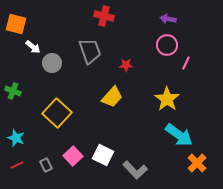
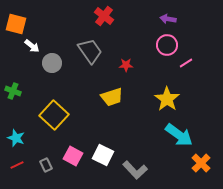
red cross: rotated 24 degrees clockwise
white arrow: moved 1 px left, 1 px up
gray trapezoid: rotated 16 degrees counterclockwise
pink line: rotated 32 degrees clockwise
yellow trapezoid: rotated 30 degrees clockwise
yellow square: moved 3 px left, 2 px down
pink square: rotated 18 degrees counterclockwise
orange cross: moved 4 px right
